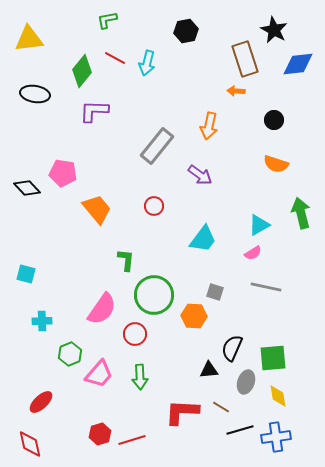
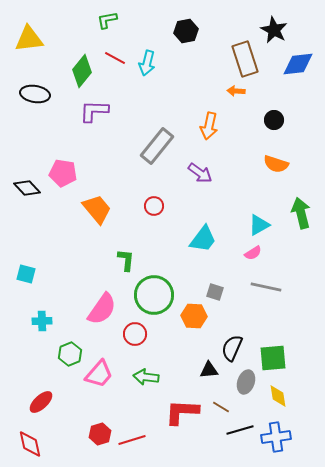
purple arrow at (200, 175): moved 2 px up
green arrow at (140, 377): moved 6 px right; rotated 100 degrees clockwise
